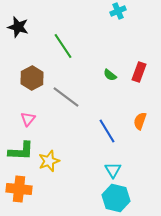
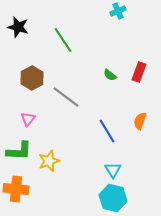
green line: moved 6 px up
green L-shape: moved 2 px left
orange cross: moved 3 px left
cyan hexagon: moved 3 px left
